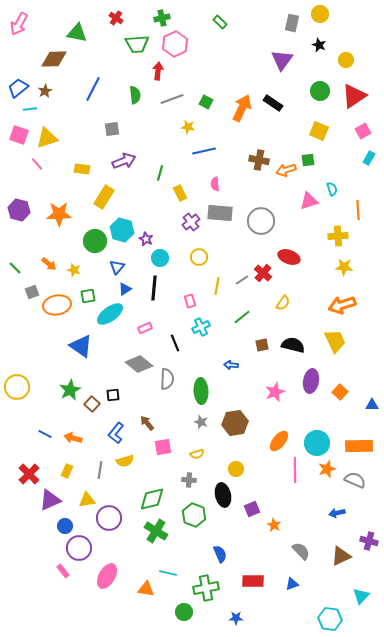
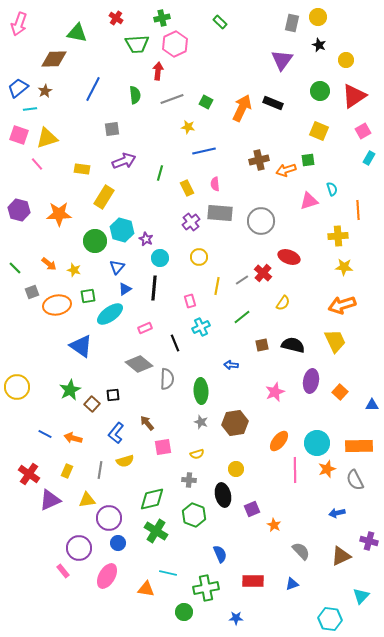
yellow circle at (320, 14): moved 2 px left, 3 px down
pink arrow at (19, 24): rotated 10 degrees counterclockwise
black rectangle at (273, 103): rotated 12 degrees counterclockwise
brown cross at (259, 160): rotated 24 degrees counterclockwise
yellow rectangle at (180, 193): moved 7 px right, 5 px up
red cross at (29, 474): rotated 10 degrees counterclockwise
gray semicircle at (355, 480): rotated 140 degrees counterclockwise
blue circle at (65, 526): moved 53 px right, 17 px down
